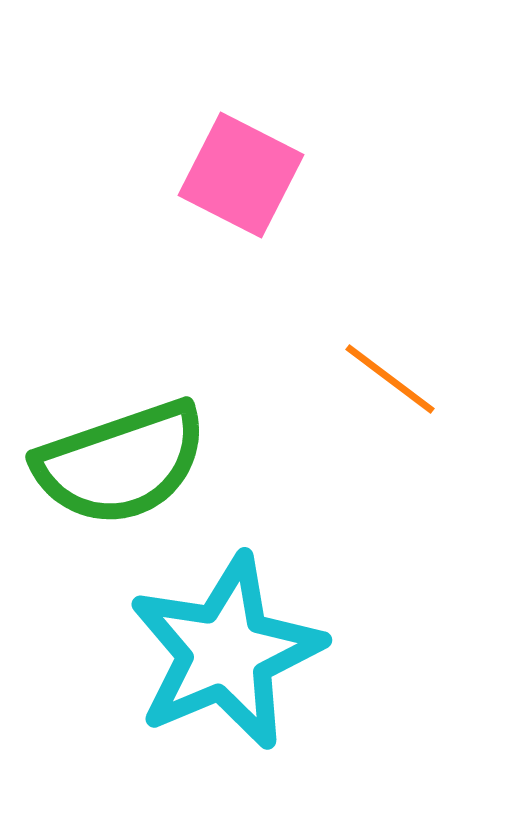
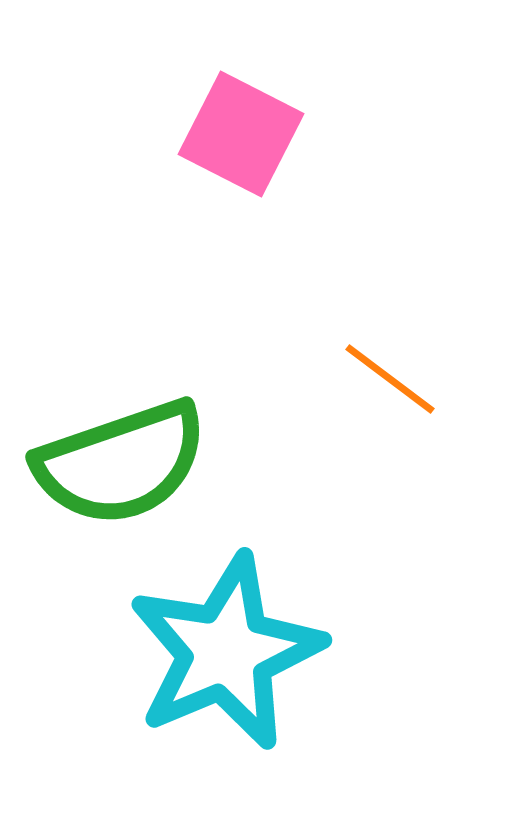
pink square: moved 41 px up
